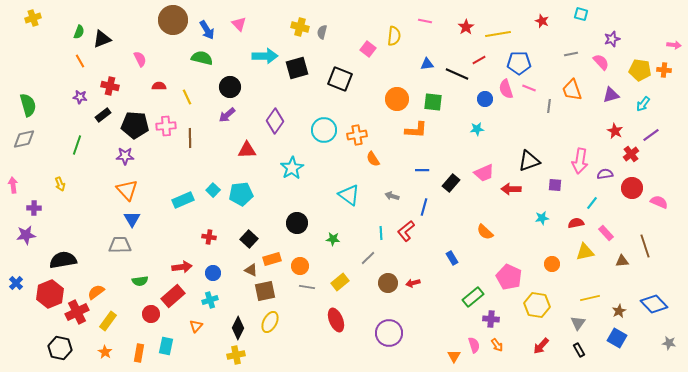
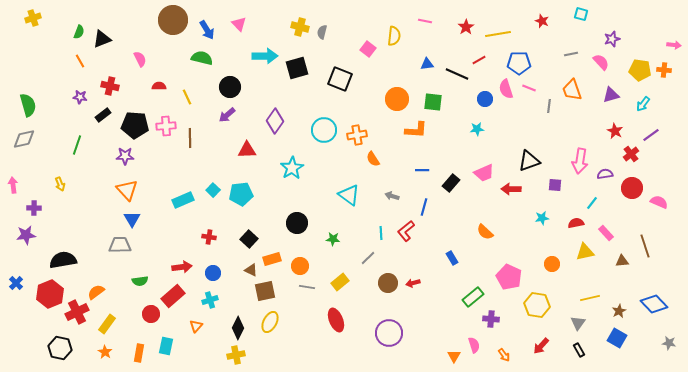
yellow rectangle at (108, 321): moved 1 px left, 3 px down
orange arrow at (497, 345): moved 7 px right, 10 px down
